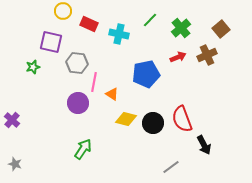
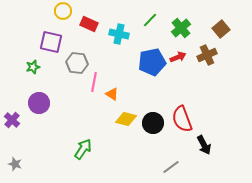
blue pentagon: moved 6 px right, 12 px up
purple circle: moved 39 px left
